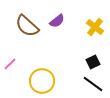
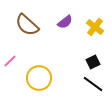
purple semicircle: moved 8 px right, 1 px down
brown semicircle: moved 1 px up
pink line: moved 3 px up
yellow circle: moved 3 px left, 3 px up
